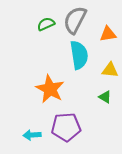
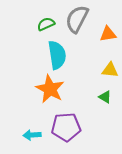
gray semicircle: moved 2 px right, 1 px up
cyan semicircle: moved 22 px left
